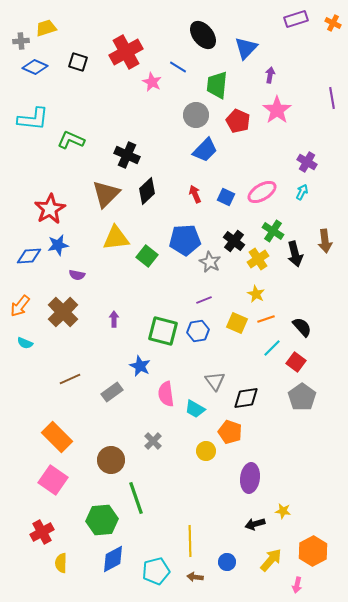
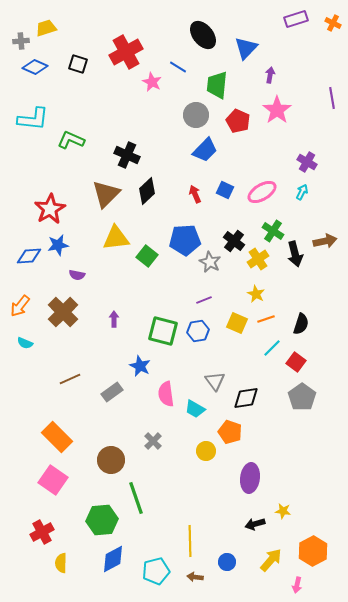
black square at (78, 62): moved 2 px down
blue square at (226, 197): moved 1 px left, 7 px up
brown arrow at (325, 241): rotated 95 degrees counterclockwise
black semicircle at (302, 327): moved 1 px left, 3 px up; rotated 60 degrees clockwise
